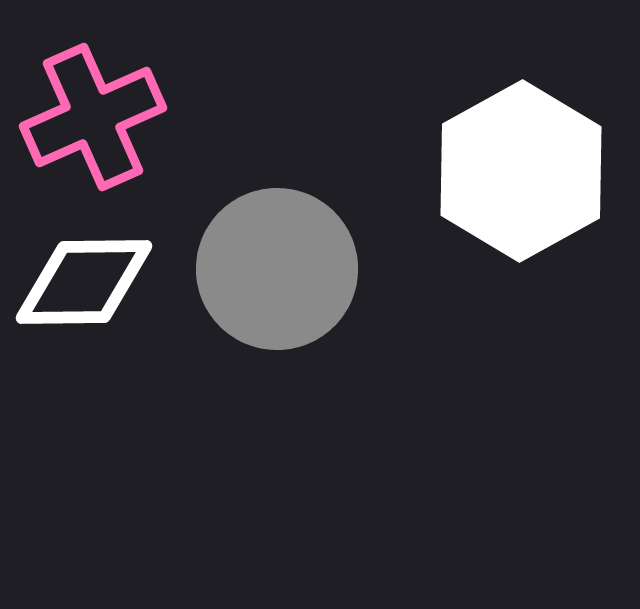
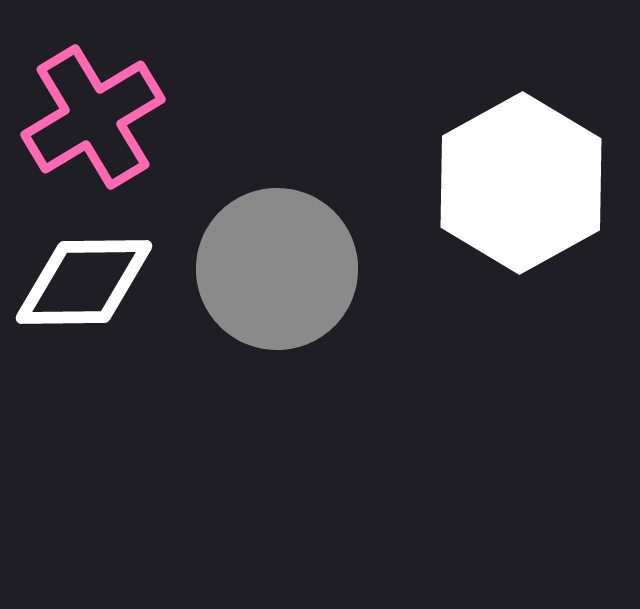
pink cross: rotated 7 degrees counterclockwise
white hexagon: moved 12 px down
